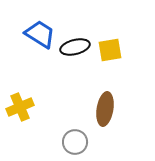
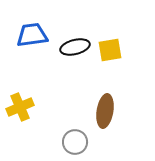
blue trapezoid: moved 8 px left, 1 px down; rotated 40 degrees counterclockwise
brown ellipse: moved 2 px down
